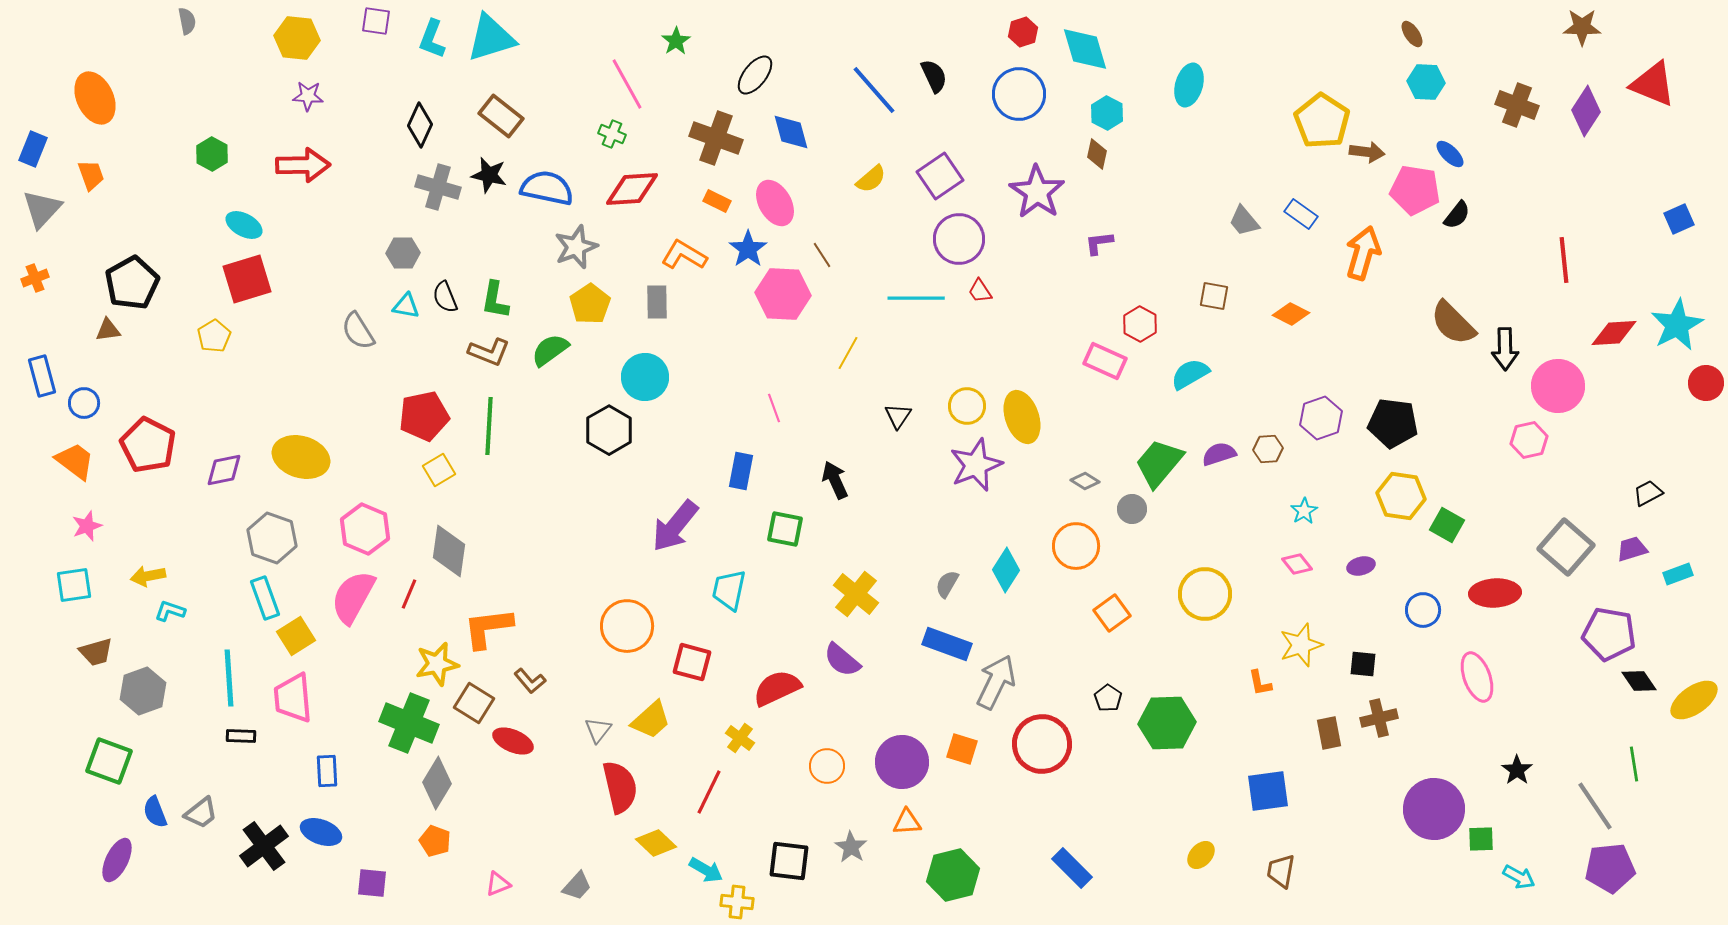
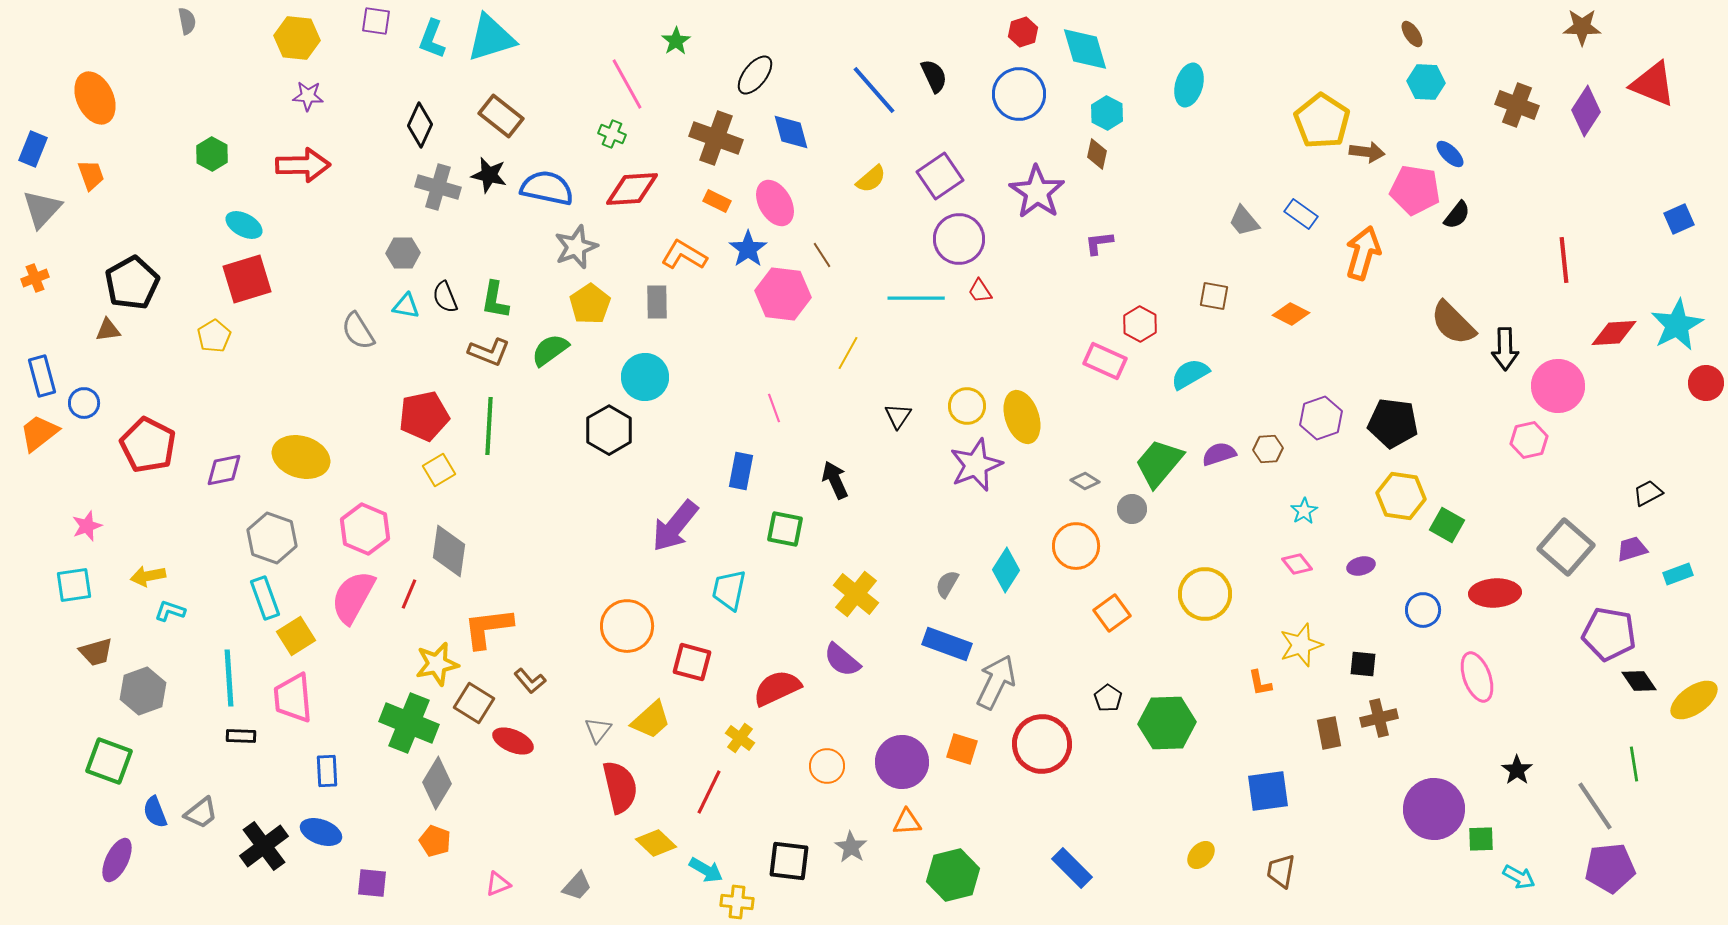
pink hexagon at (783, 294): rotated 4 degrees clockwise
orange trapezoid at (75, 461): moved 36 px left, 28 px up; rotated 75 degrees counterclockwise
